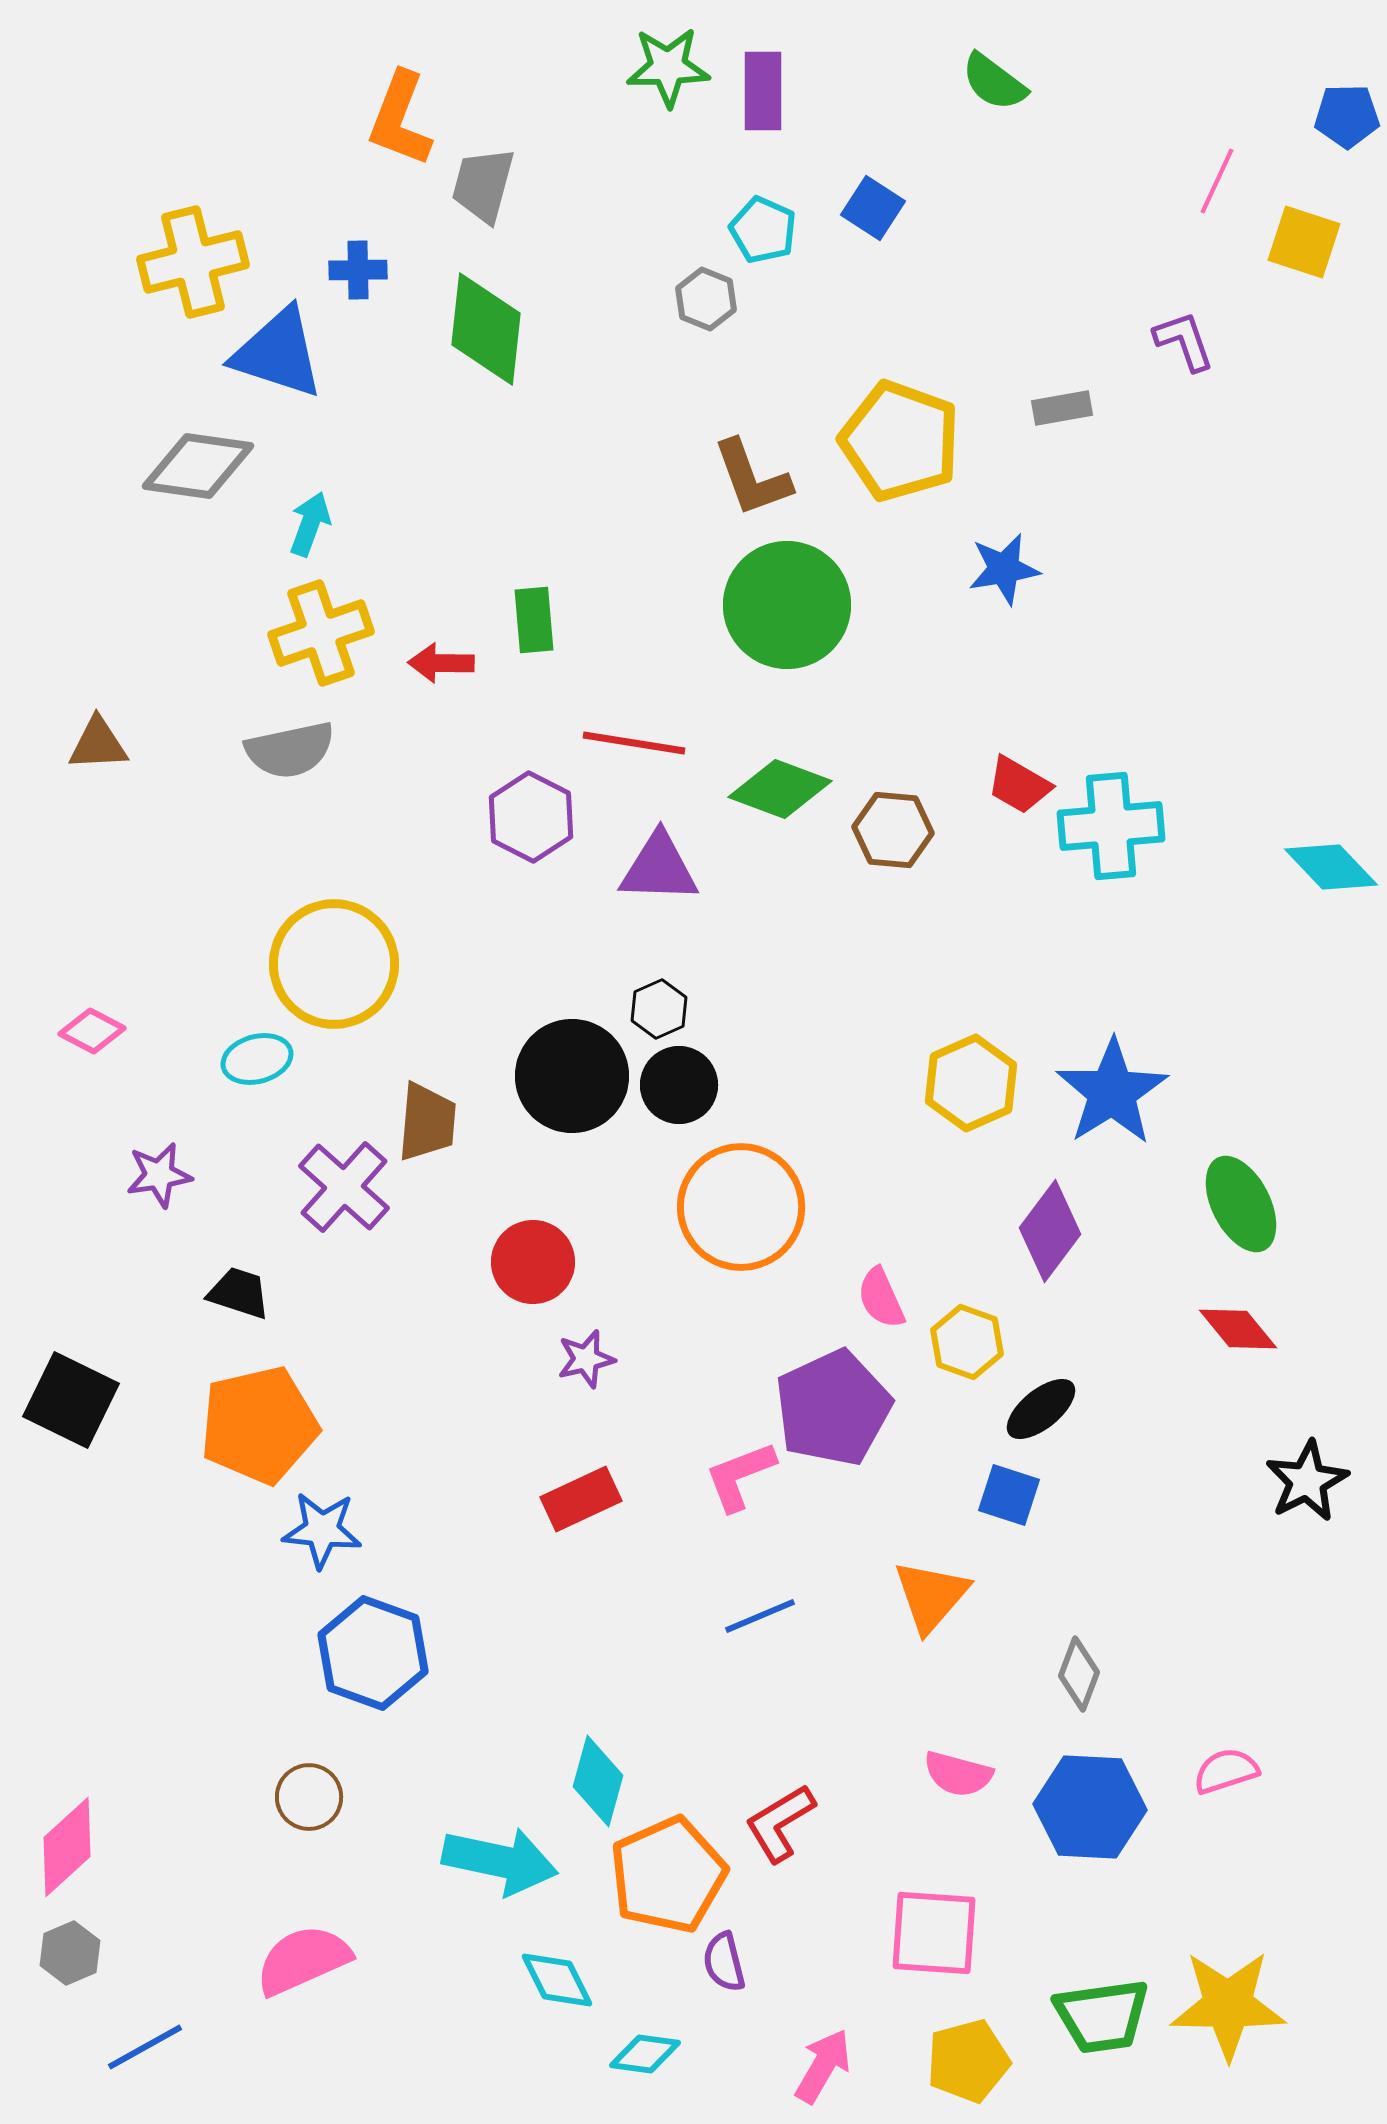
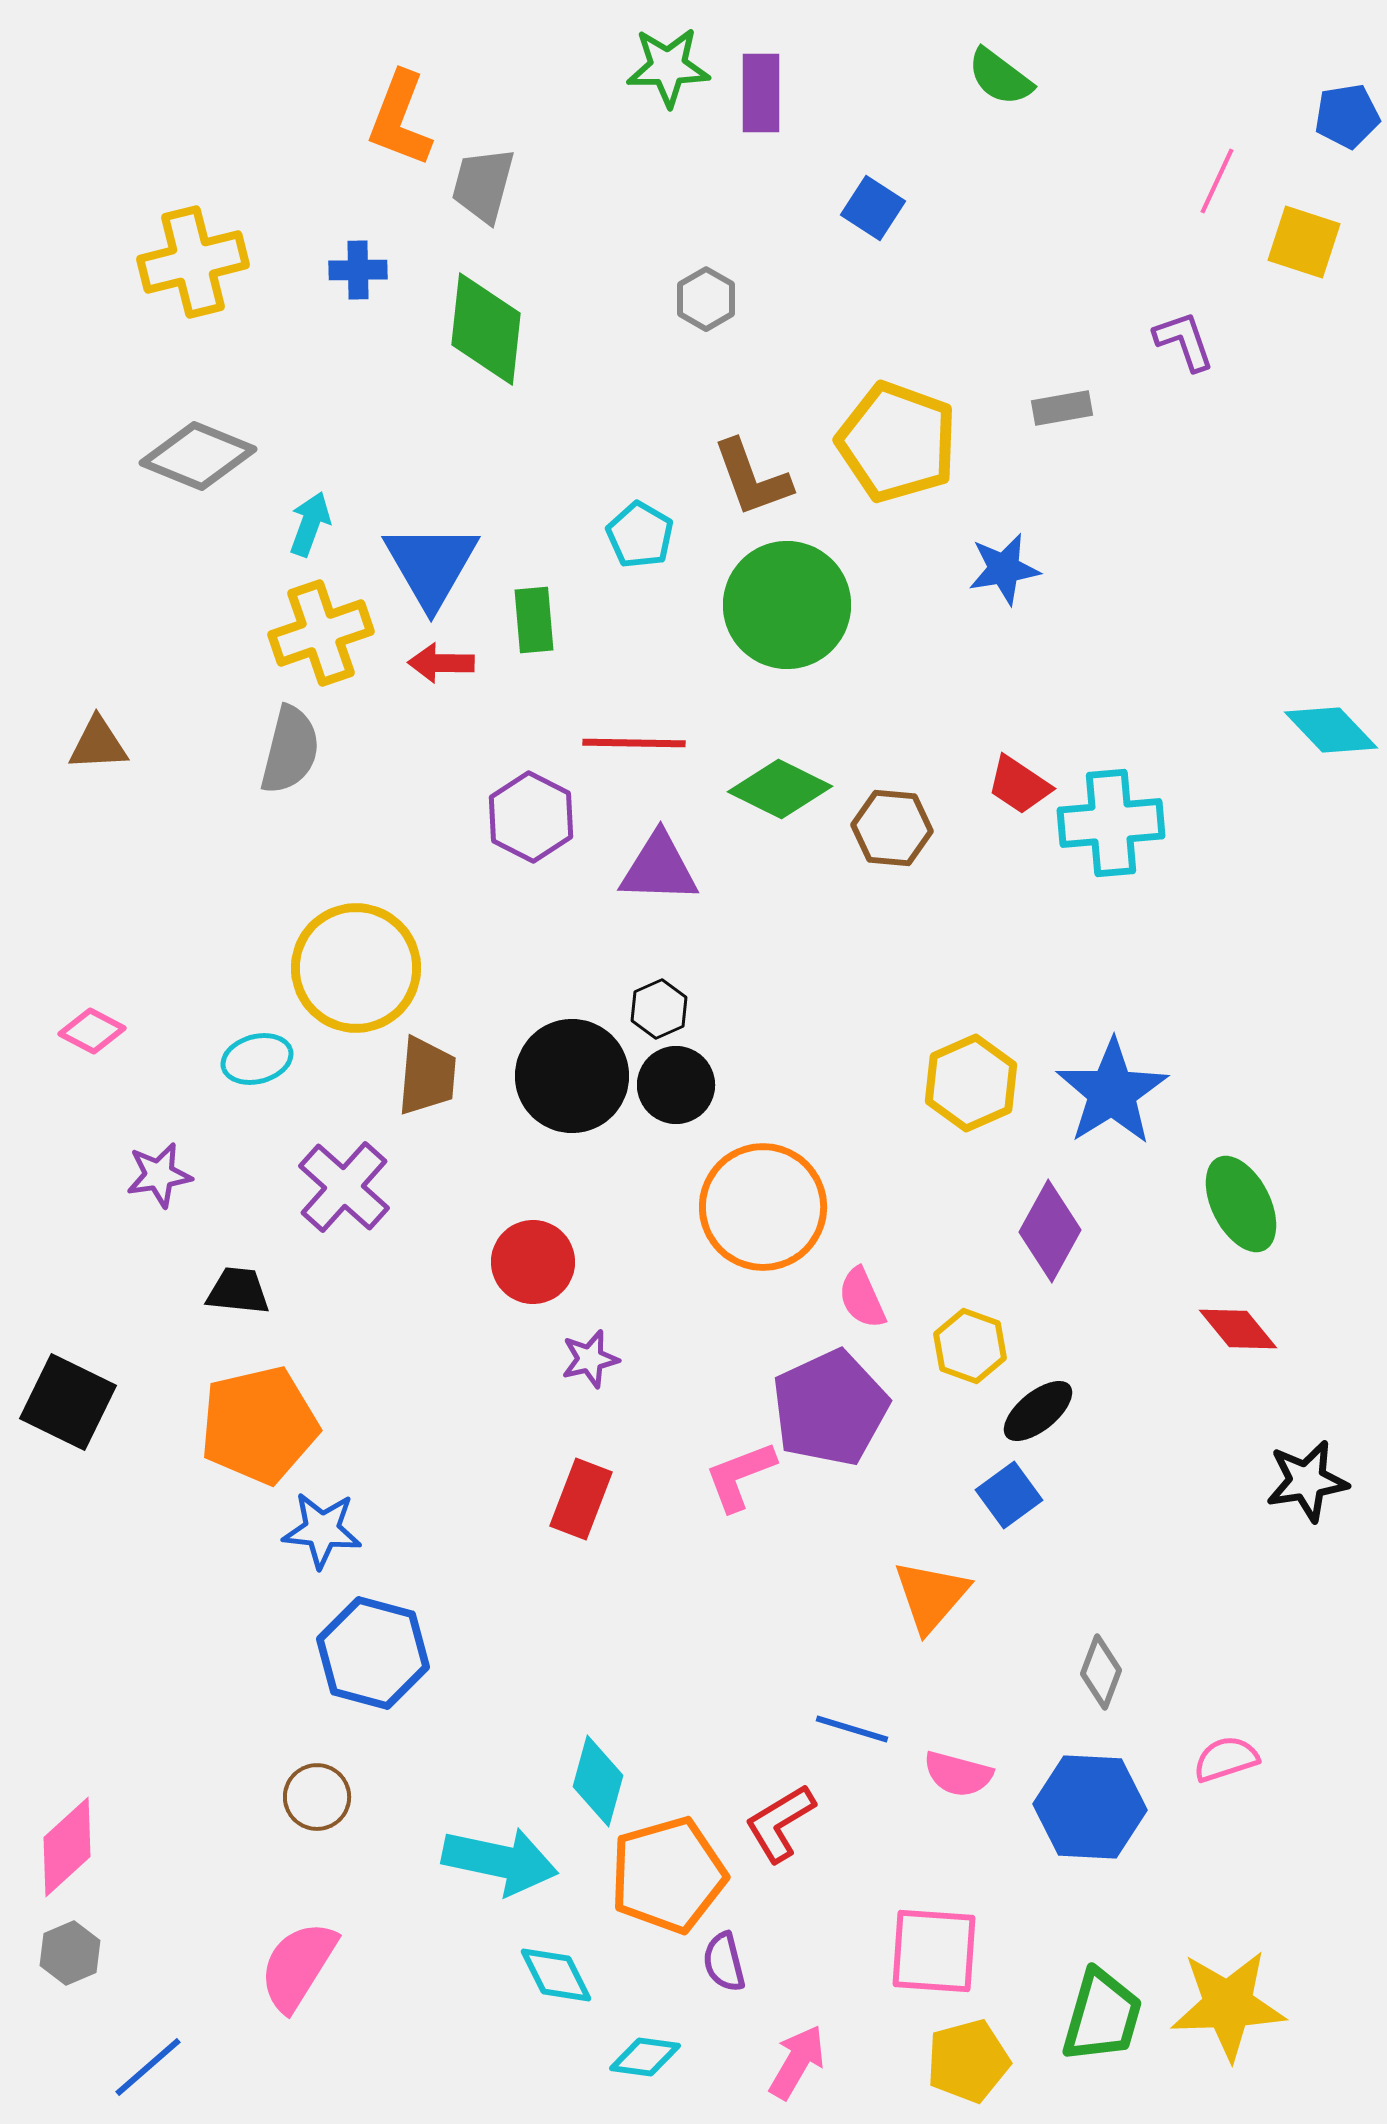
green semicircle at (994, 82): moved 6 px right, 5 px up
purple rectangle at (763, 91): moved 2 px left, 2 px down
blue pentagon at (1347, 116): rotated 8 degrees counterclockwise
cyan pentagon at (763, 230): moved 123 px left, 305 px down; rotated 6 degrees clockwise
gray hexagon at (706, 299): rotated 8 degrees clockwise
blue triangle at (278, 353): moved 153 px right, 212 px down; rotated 42 degrees clockwise
yellow pentagon at (900, 441): moved 3 px left, 1 px down
gray diamond at (198, 466): moved 10 px up; rotated 14 degrees clockwise
red line at (634, 743): rotated 8 degrees counterclockwise
gray semicircle at (290, 750): rotated 64 degrees counterclockwise
red trapezoid at (1019, 785): rotated 4 degrees clockwise
green diamond at (780, 789): rotated 6 degrees clockwise
cyan cross at (1111, 826): moved 3 px up
brown hexagon at (893, 830): moved 1 px left, 2 px up
cyan diamond at (1331, 867): moved 137 px up
yellow circle at (334, 964): moved 22 px right, 4 px down
black circle at (679, 1085): moved 3 px left
brown trapezoid at (427, 1122): moved 46 px up
orange circle at (741, 1207): moved 22 px right
purple diamond at (1050, 1231): rotated 8 degrees counterclockwise
black trapezoid at (239, 1293): moved 1 px left, 2 px up; rotated 12 degrees counterclockwise
pink semicircle at (881, 1298): moved 19 px left
yellow hexagon at (967, 1342): moved 3 px right, 4 px down
purple star at (586, 1359): moved 4 px right
black square at (71, 1400): moved 3 px left, 2 px down
purple pentagon at (833, 1408): moved 3 px left
black ellipse at (1041, 1409): moved 3 px left, 2 px down
black star at (1307, 1481): rotated 18 degrees clockwise
blue square at (1009, 1495): rotated 36 degrees clockwise
red rectangle at (581, 1499): rotated 44 degrees counterclockwise
blue line at (760, 1616): moved 92 px right, 113 px down; rotated 40 degrees clockwise
blue hexagon at (373, 1653): rotated 5 degrees counterclockwise
gray diamond at (1079, 1674): moved 22 px right, 2 px up
pink semicircle at (1226, 1771): moved 12 px up
brown circle at (309, 1797): moved 8 px right
orange pentagon at (668, 1875): rotated 8 degrees clockwise
pink square at (934, 1933): moved 18 px down
pink semicircle at (303, 1960): moved 5 px left, 6 px down; rotated 34 degrees counterclockwise
cyan diamond at (557, 1980): moved 1 px left, 5 px up
yellow star at (1228, 2005): rotated 3 degrees counterclockwise
green trapezoid at (1102, 2016): rotated 66 degrees counterclockwise
blue line at (145, 2047): moved 3 px right, 20 px down; rotated 12 degrees counterclockwise
cyan diamond at (645, 2054): moved 3 px down
pink arrow at (823, 2066): moved 26 px left, 4 px up
